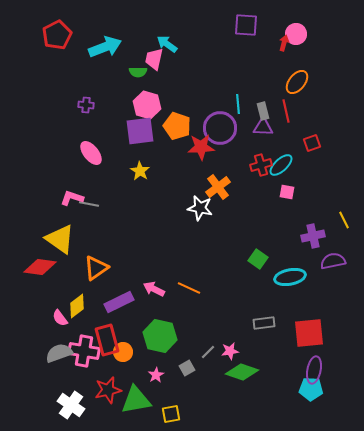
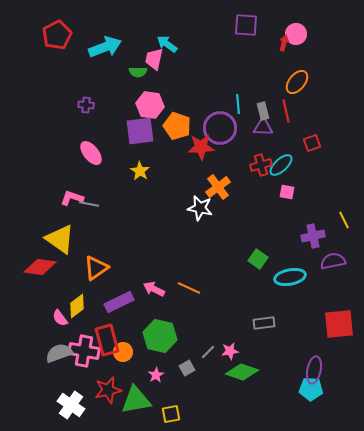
pink hexagon at (147, 105): moved 3 px right; rotated 8 degrees counterclockwise
red square at (309, 333): moved 30 px right, 9 px up
